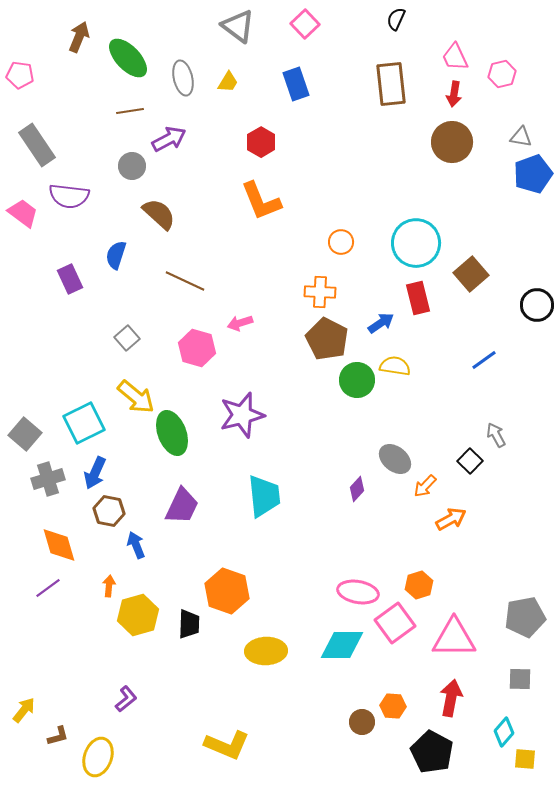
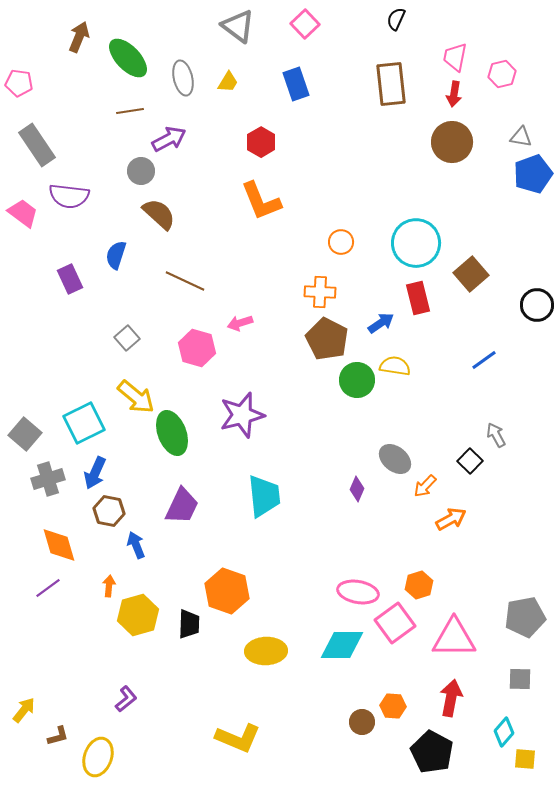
pink trapezoid at (455, 57): rotated 36 degrees clockwise
pink pentagon at (20, 75): moved 1 px left, 8 px down
gray circle at (132, 166): moved 9 px right, 5 px down
purple diamond at (357, 489): rotated 20 degrees counterclockwise
yellow L-shape at (227, 745): moved 11 px right, 7 px up
